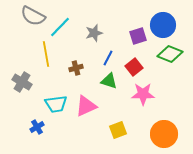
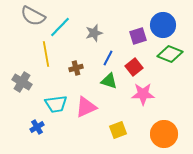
pink triangle: moved 1 px down
